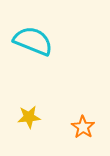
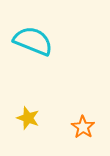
yellow star: moved 1 px left, 1 px down; rotated 25 degrees clockwise
